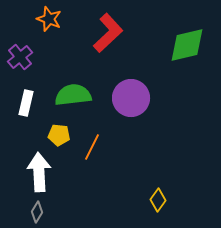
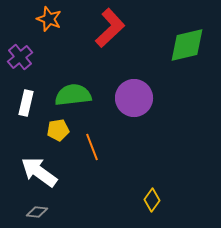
red L-shape: moved 2 px right, 5 px up
purple circle: moved 3 px right
yellow pentagon: moved 1 px left, 5 px up; rotated 15 degrees counterclockwise
orange line: rotated 48 degrees counterclockwise
white arrow: rotated 51 degrees counterclockwise
yellow diamond: moved 6 px left
gray diamond: rotated 65 degrees clockwise
